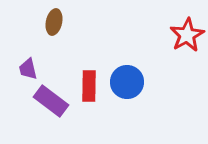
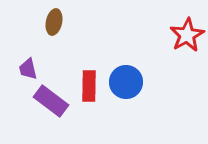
blue circle: moved 1 px left
